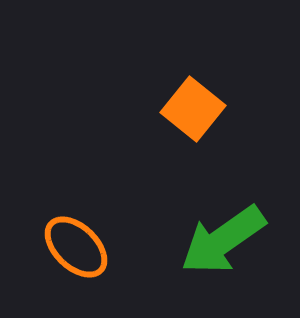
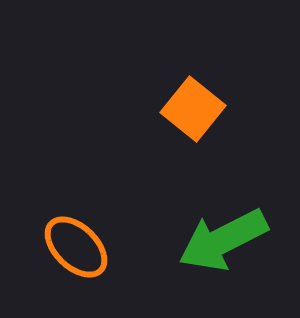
green arrow: rotated 8 degrees clockwise
